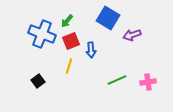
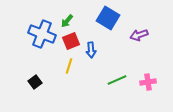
purple arrow: moved 7 px right
black square: moved 3 px left, 1 px down
